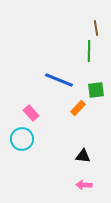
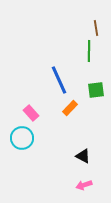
blue line: rotated 44 degrees clockwise
orange rectangle: moved 8 px left
cyan circle: moved 1 px up
black triangle: rotated 21 degrees clockwise
pink arrow: rotated 21 degrees counterclockwise
